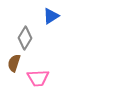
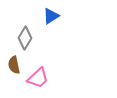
brown semicircle: moved 2 px down; rotated 30 degrees counterclockwise
pink trapezoid: rotated 40 degrees counterclockwise
